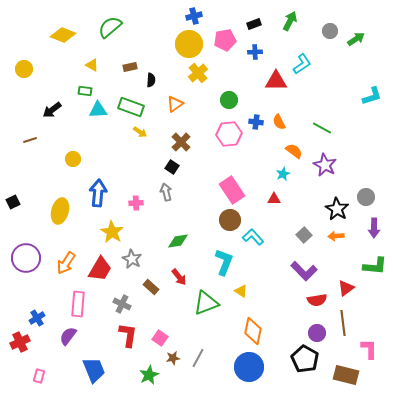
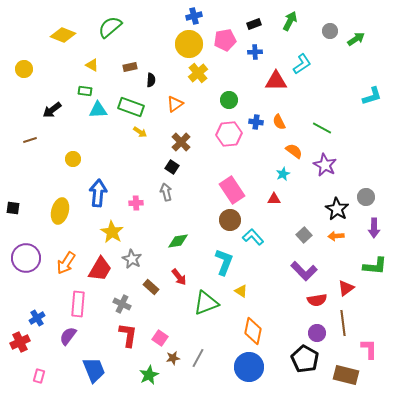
black square at (13, 202): moved 6 px down; rotated 32 degrees clockwise
